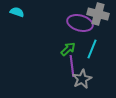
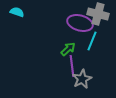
cyan line: moved 8 px up
